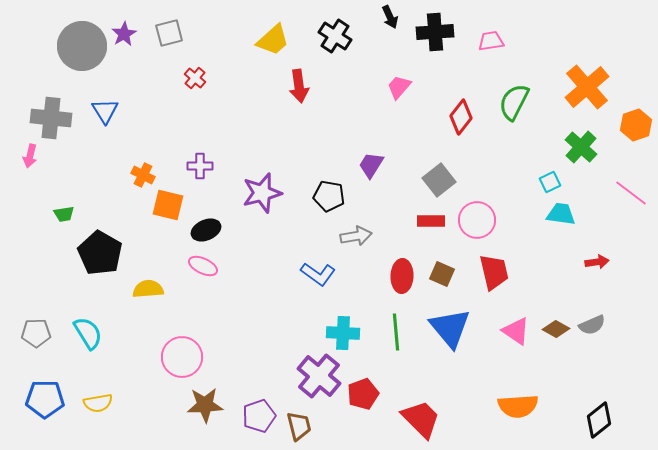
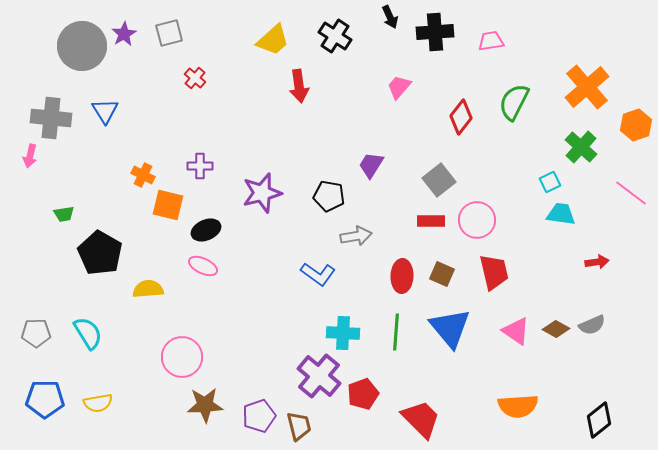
green line at (396, 332): rotated 9 degrees clockwise
